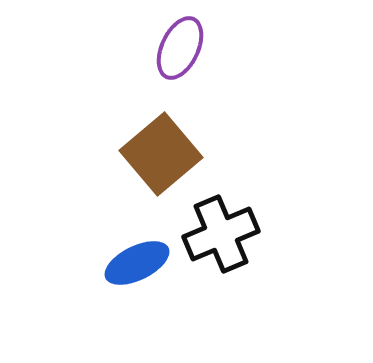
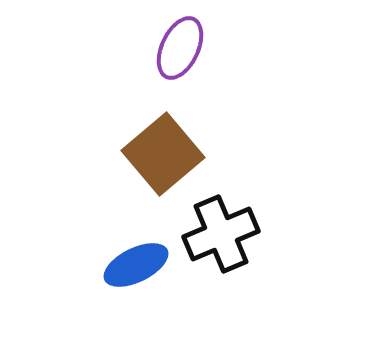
brown square: moved 2 px right
blue ellipse: moved 1 px left, 2 px down
